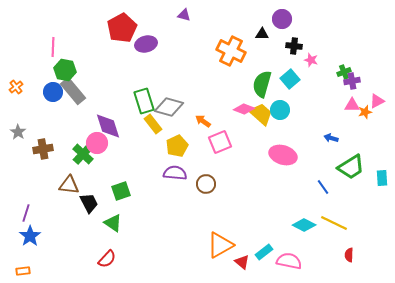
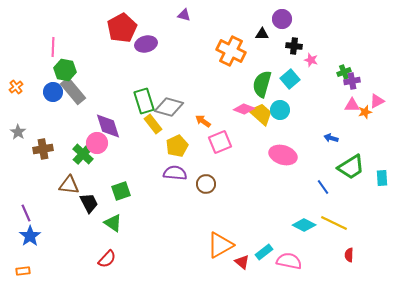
purple line at (26, 213): rotated 42 degrees counterclockwise
